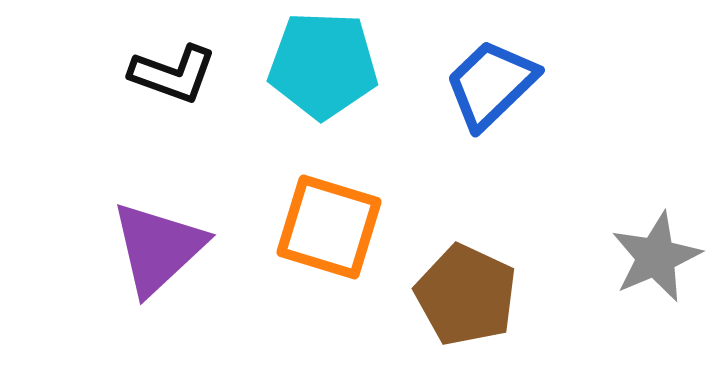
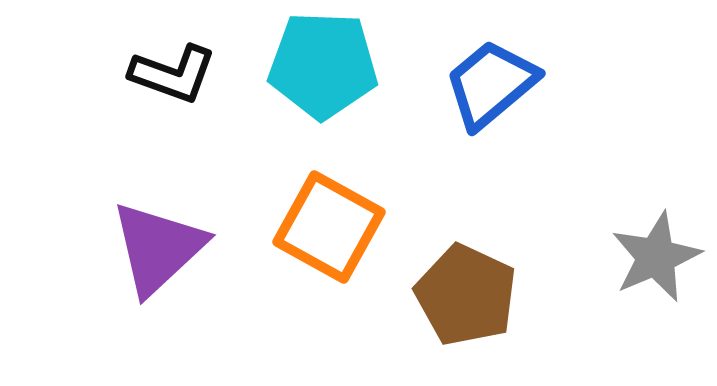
blue trapezoid: rotated 4 degrees clockwise
orange square: rotated 12 degrees clockwise
